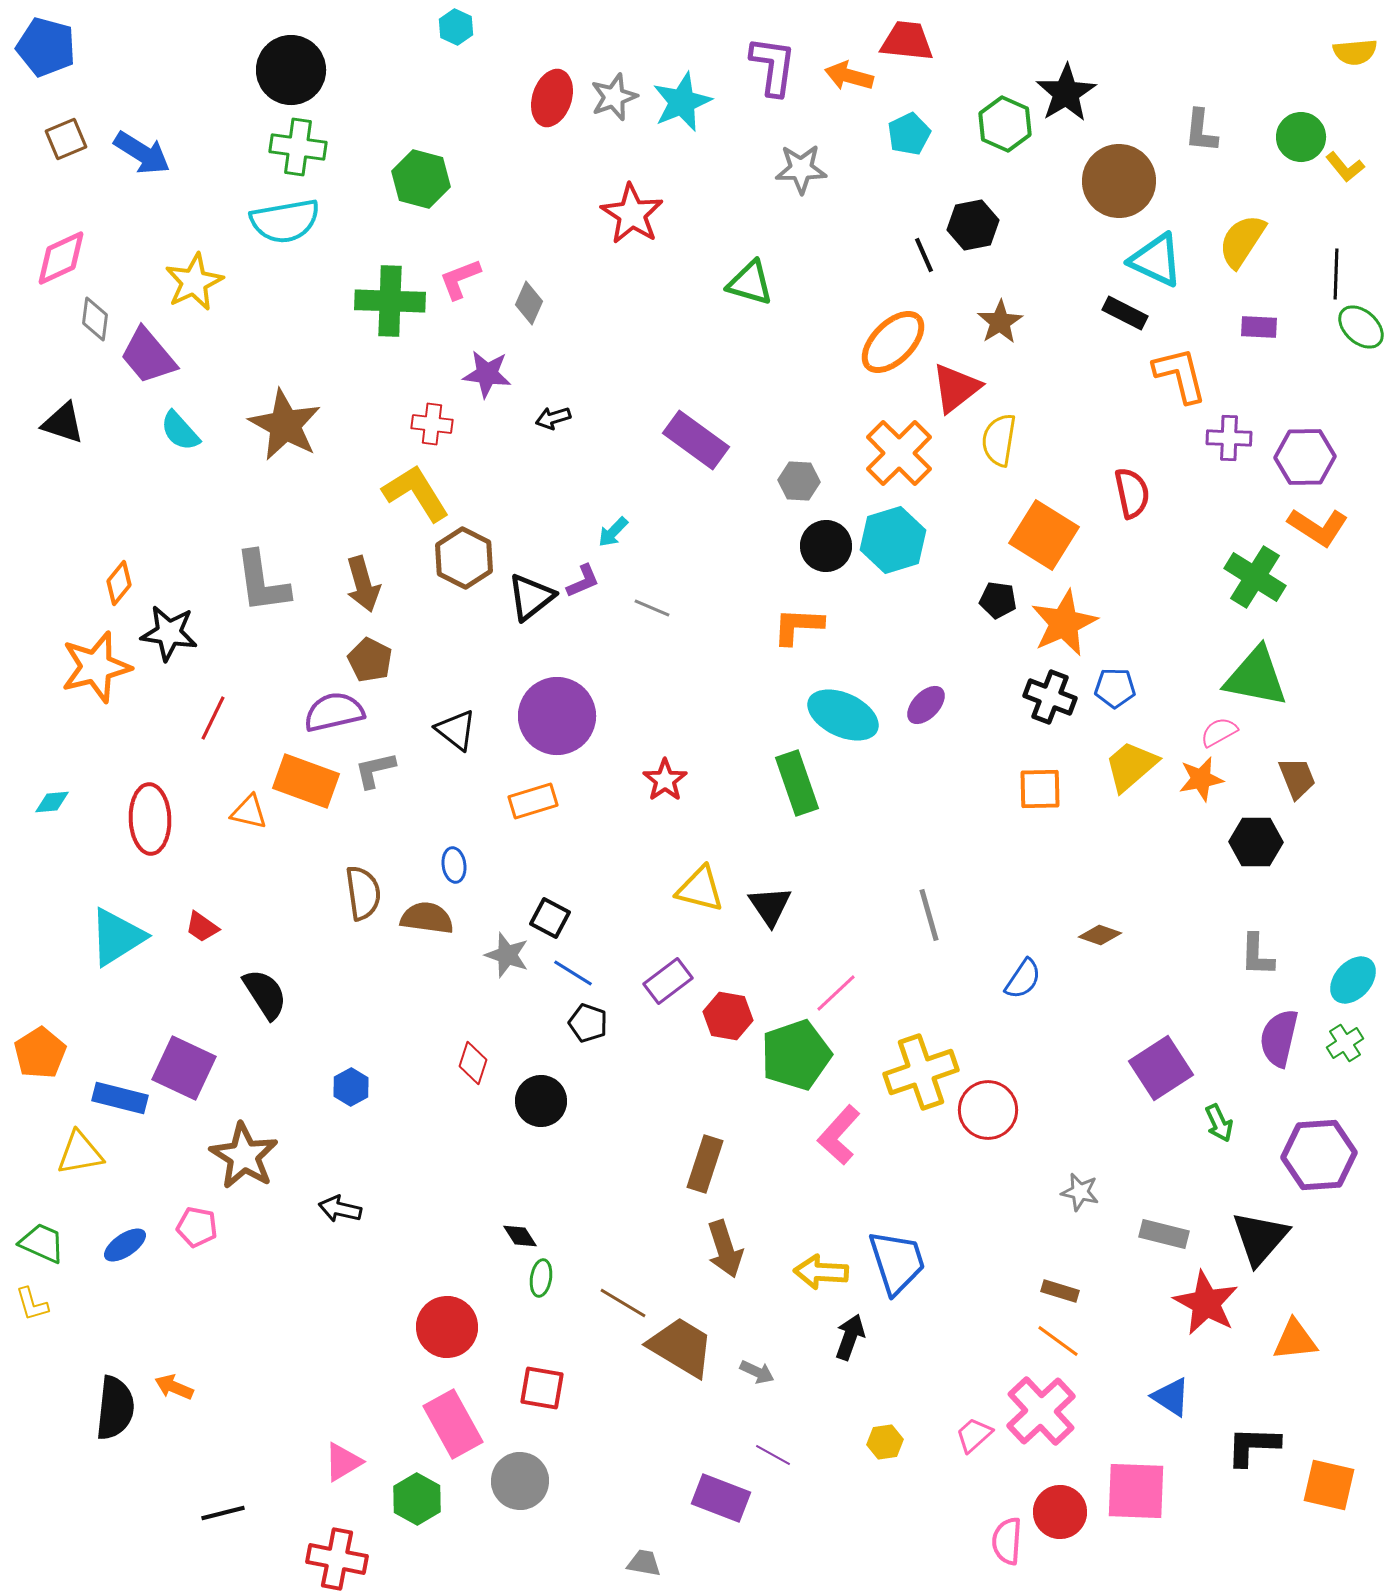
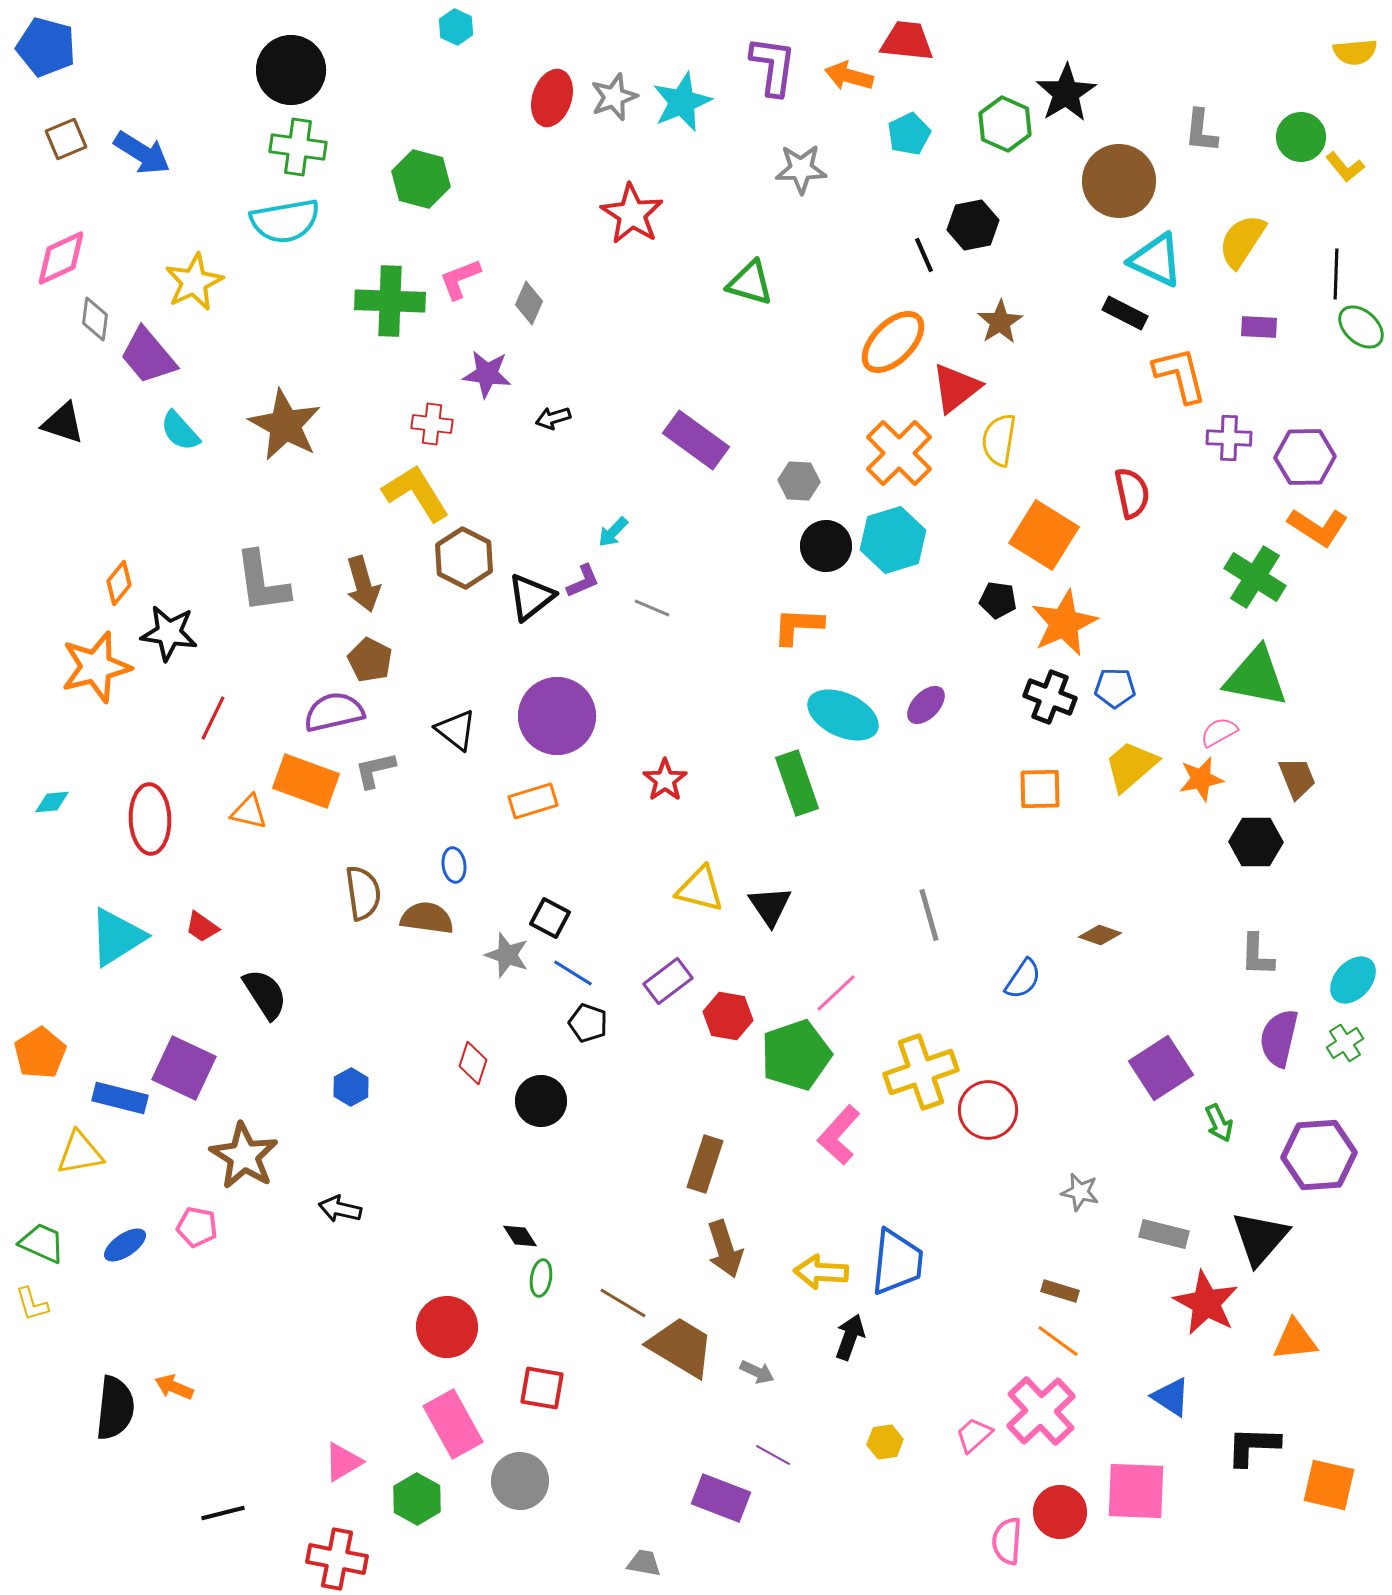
blue trapezoid at (897, 1262): rotated 24 degrees clockwise
